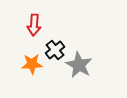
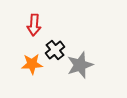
gray star: moved 1 px right; rotated 24 degrees clockwise
